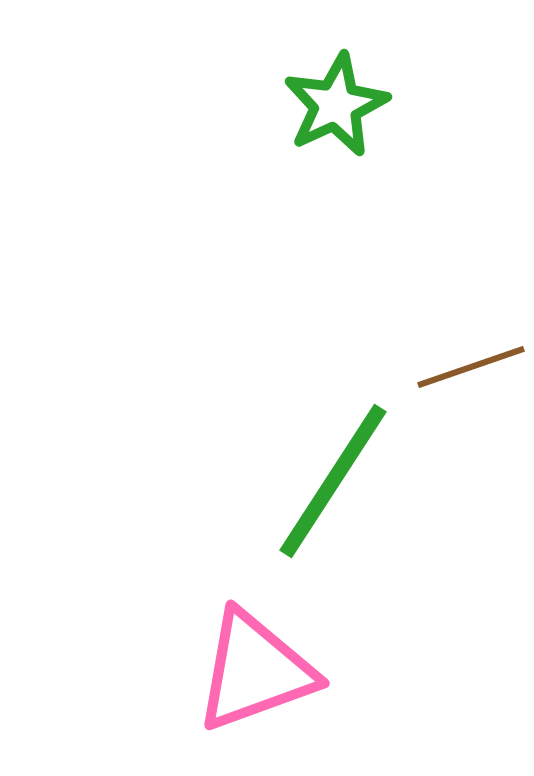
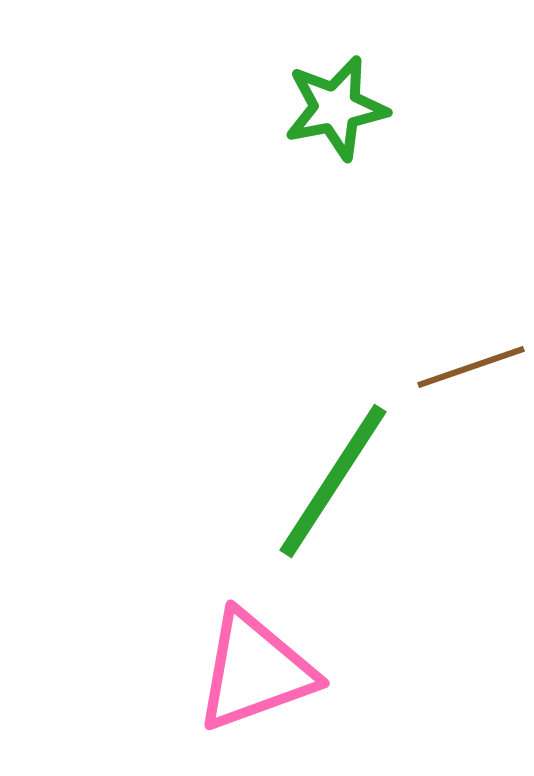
green star: moved 3 px down; rotated 14 degrees clockwise
